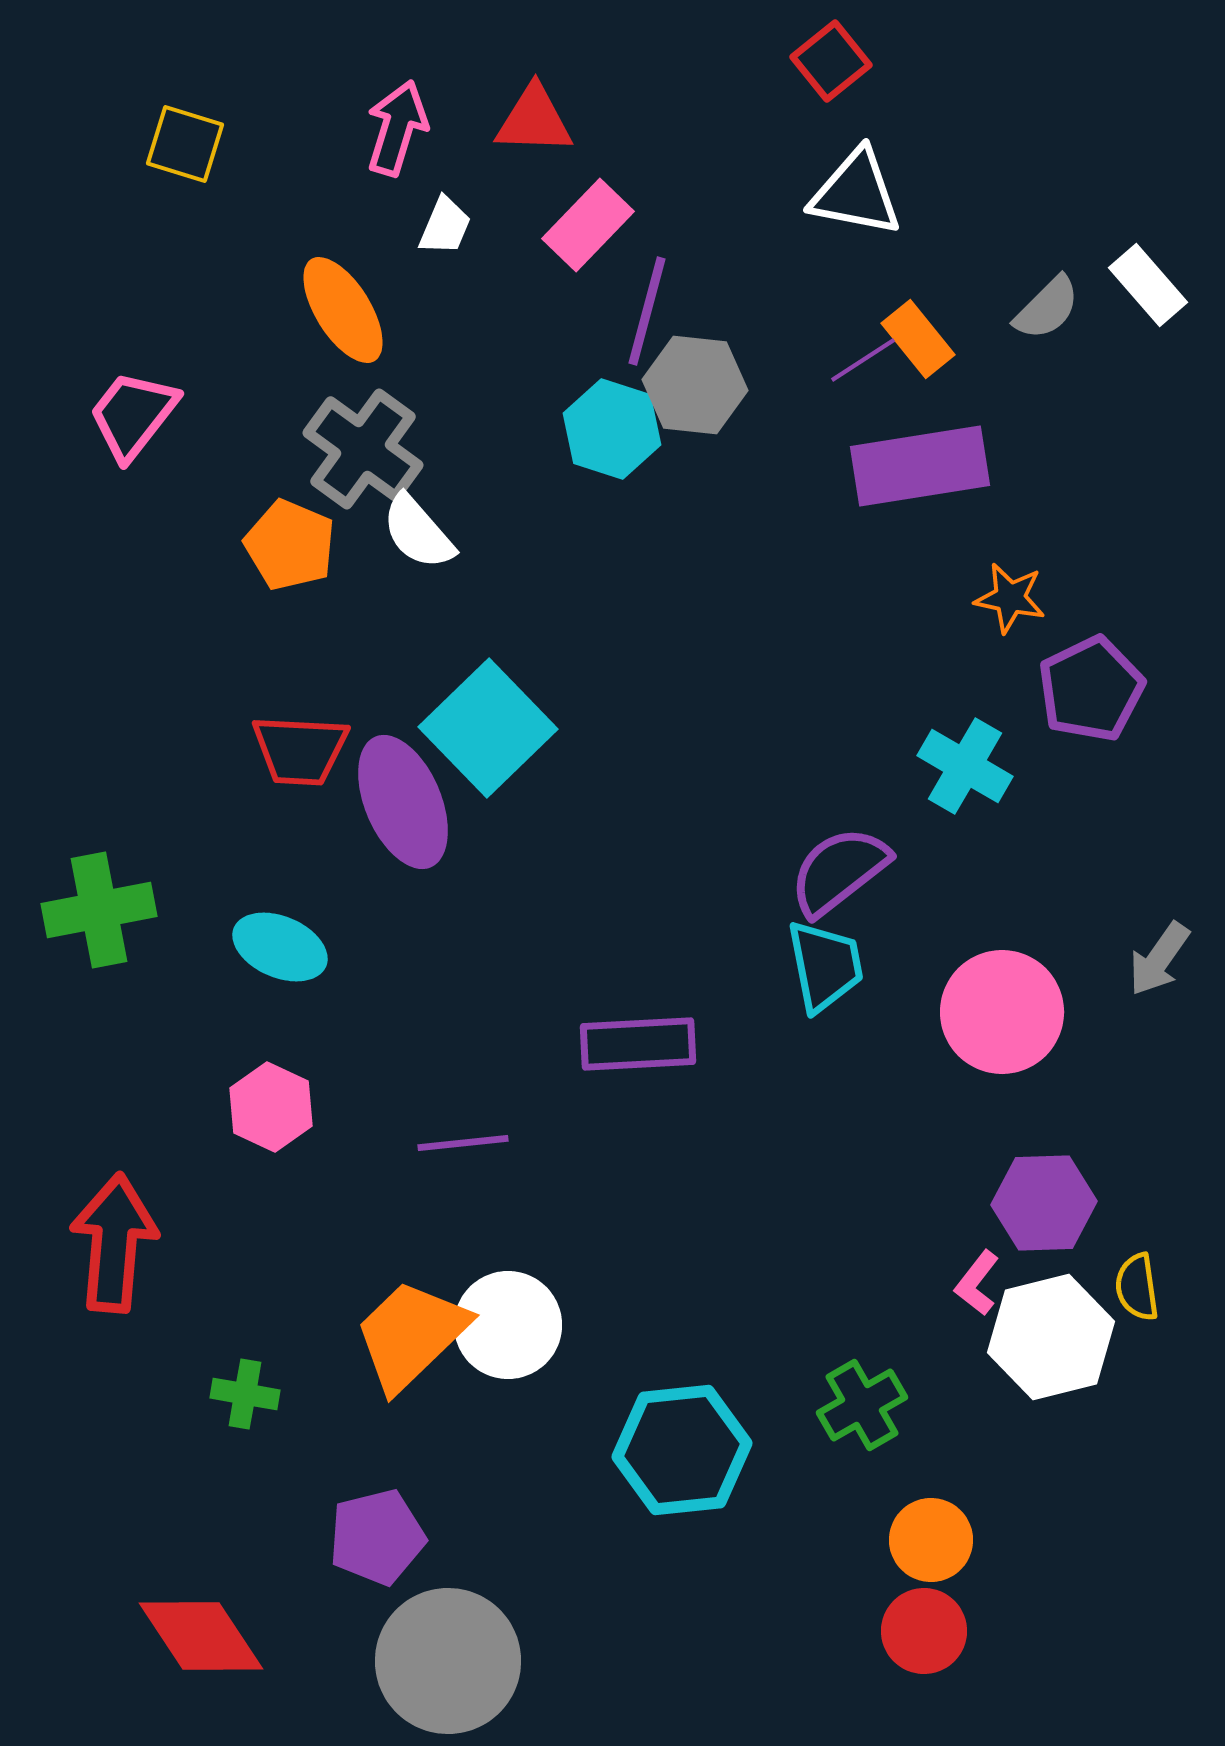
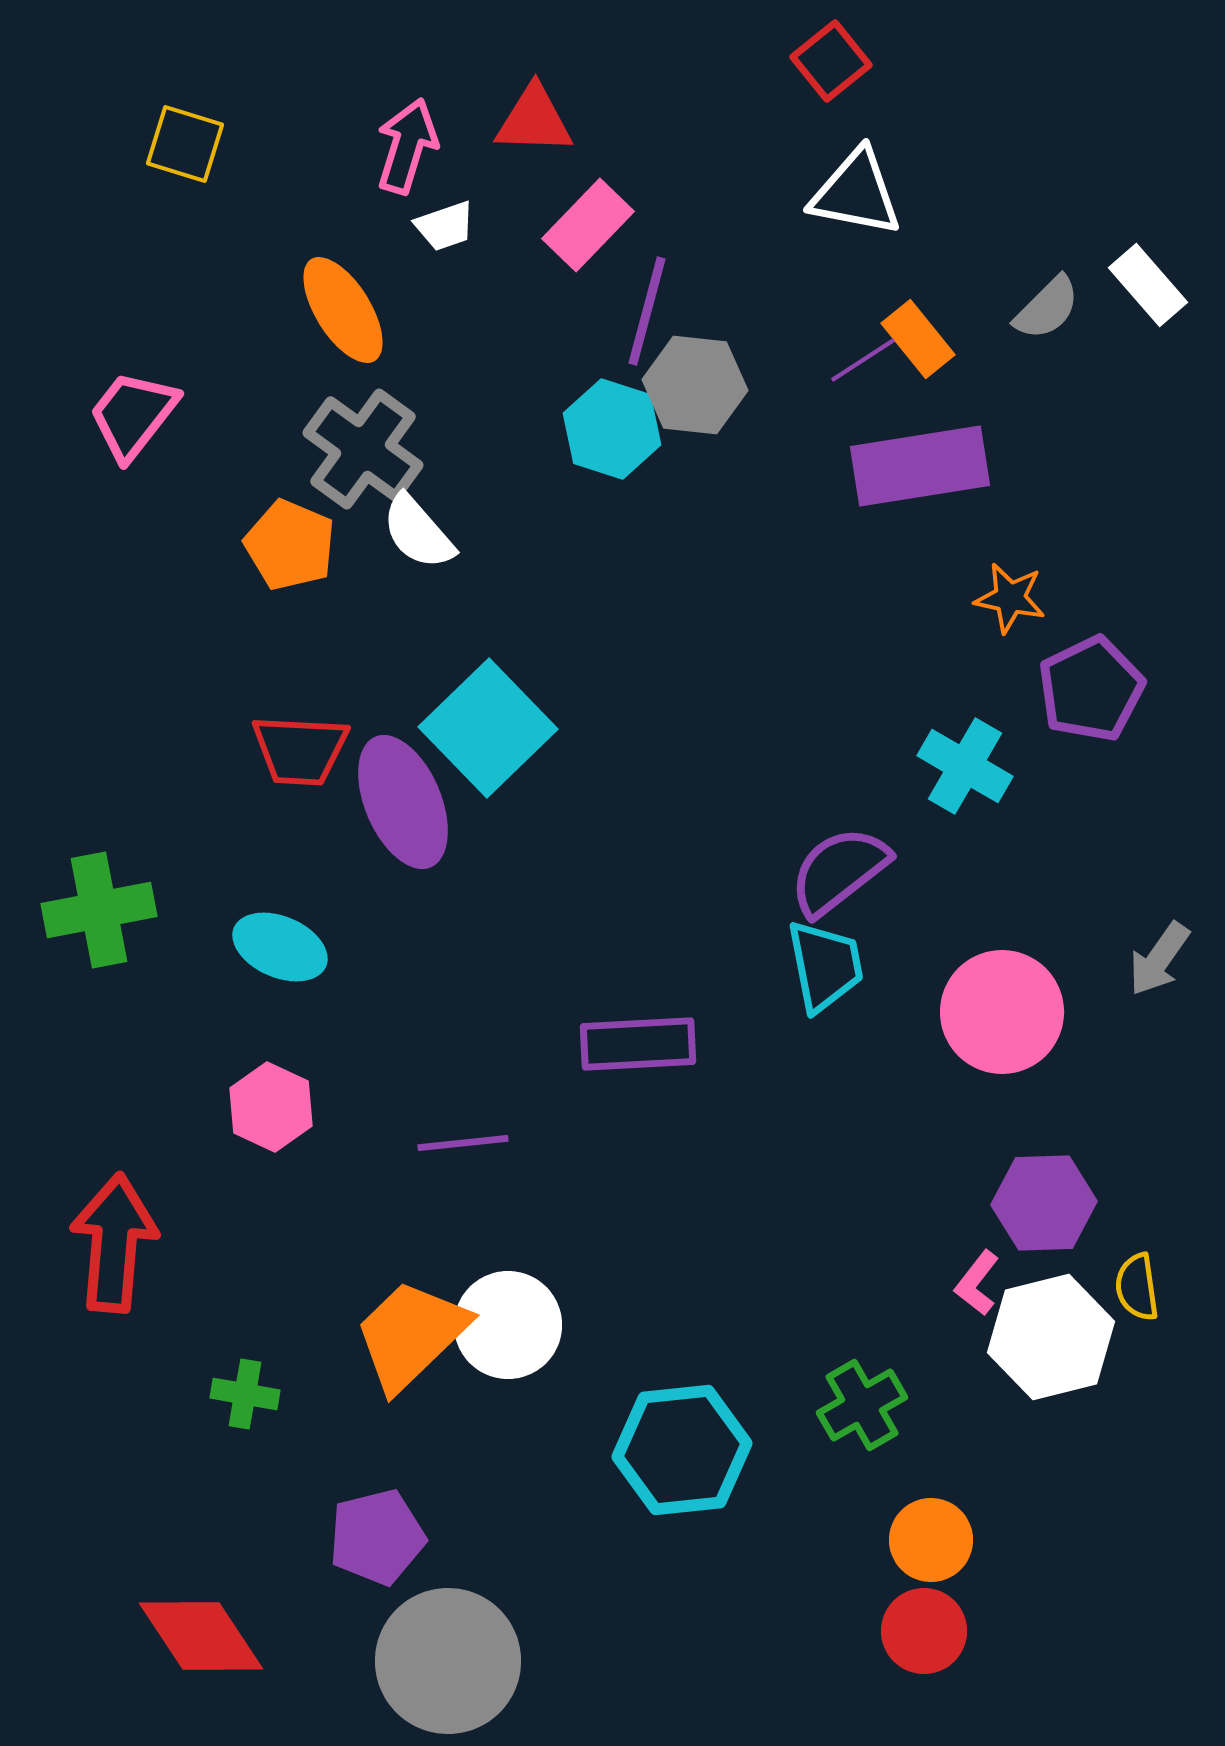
pink arrow at (397, 128): moved 10 px right, 18 px down
white trapezoid at (445, 226): rotated 48 degrees clockwise
